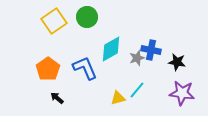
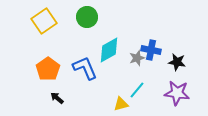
yellow square: moved 10 px left
cyan diamond: moved 2 px left, 1 px down
purple star: moved 5 px left
yellow triangle: moved 3 px right, 6 px down
